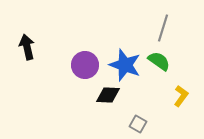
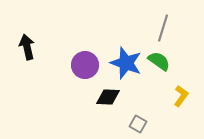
blue star: moved 1 px right, 2 px up
black diamond: moved 2 px down
